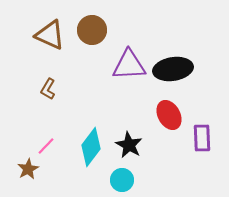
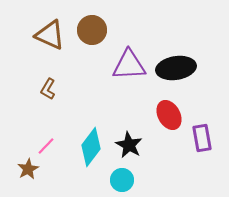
black ellipse: moved 3 px right, 1 px up
purple rectangle: rotated 8 degrees counterclockwise
